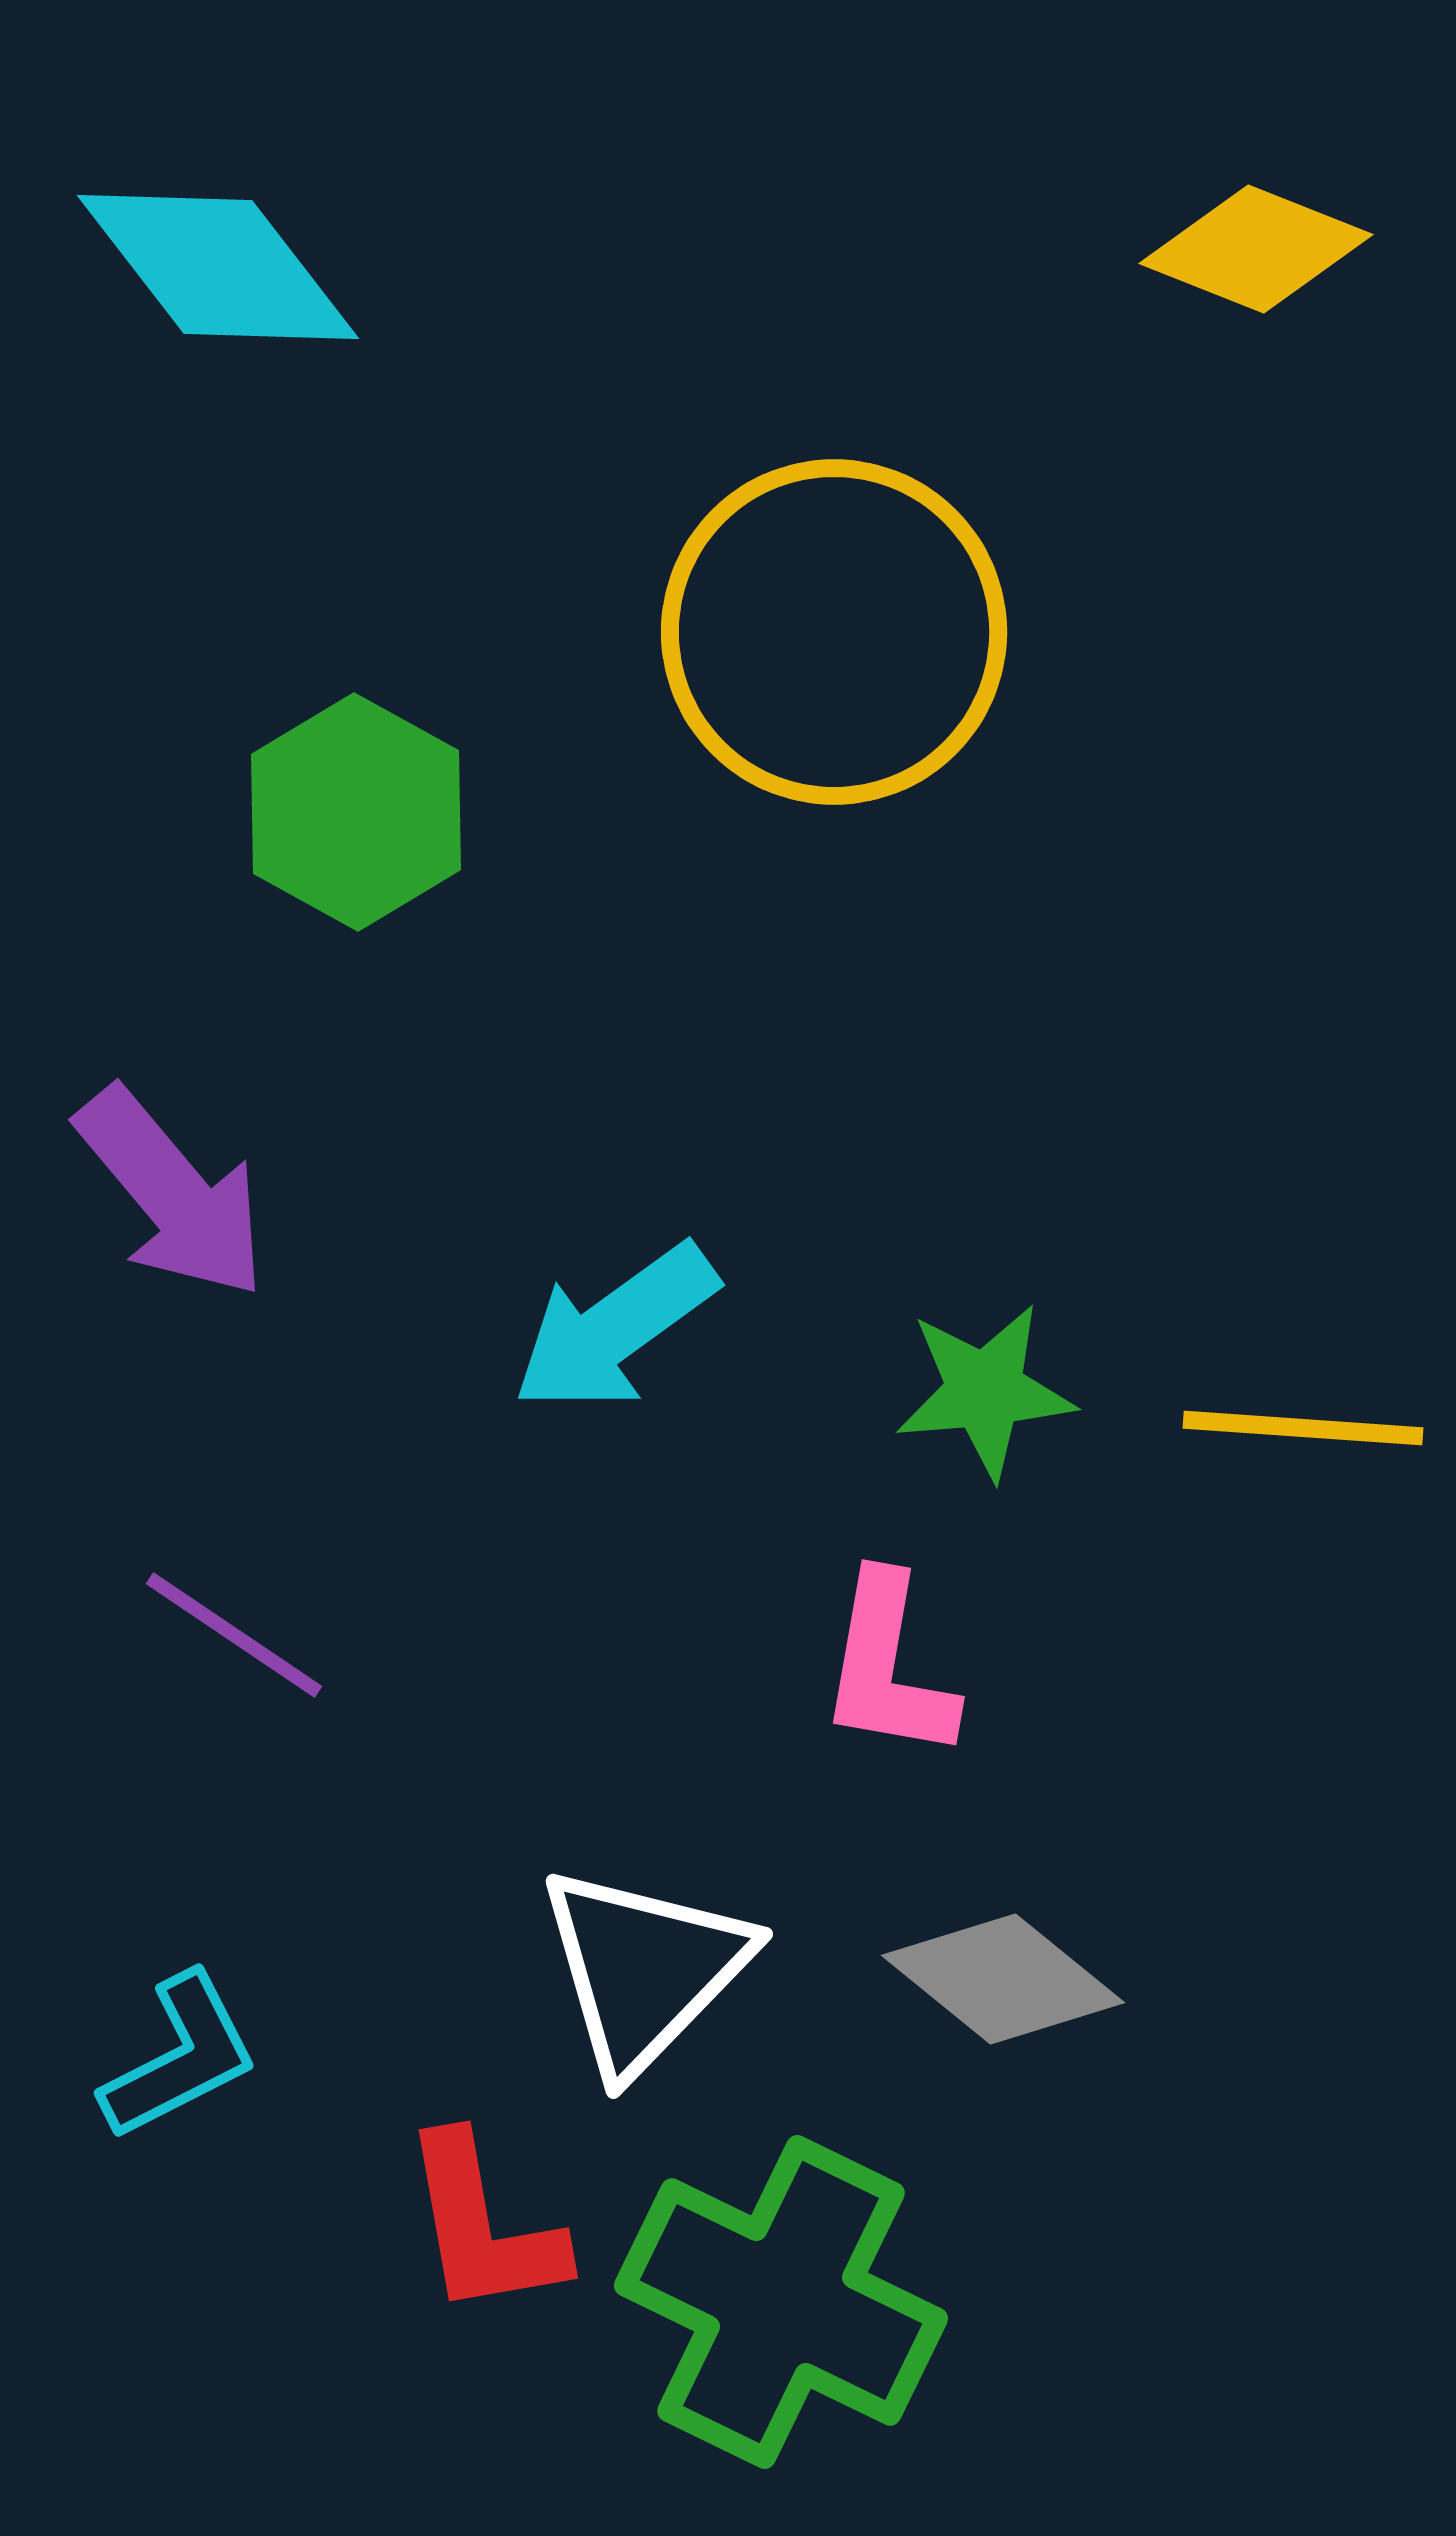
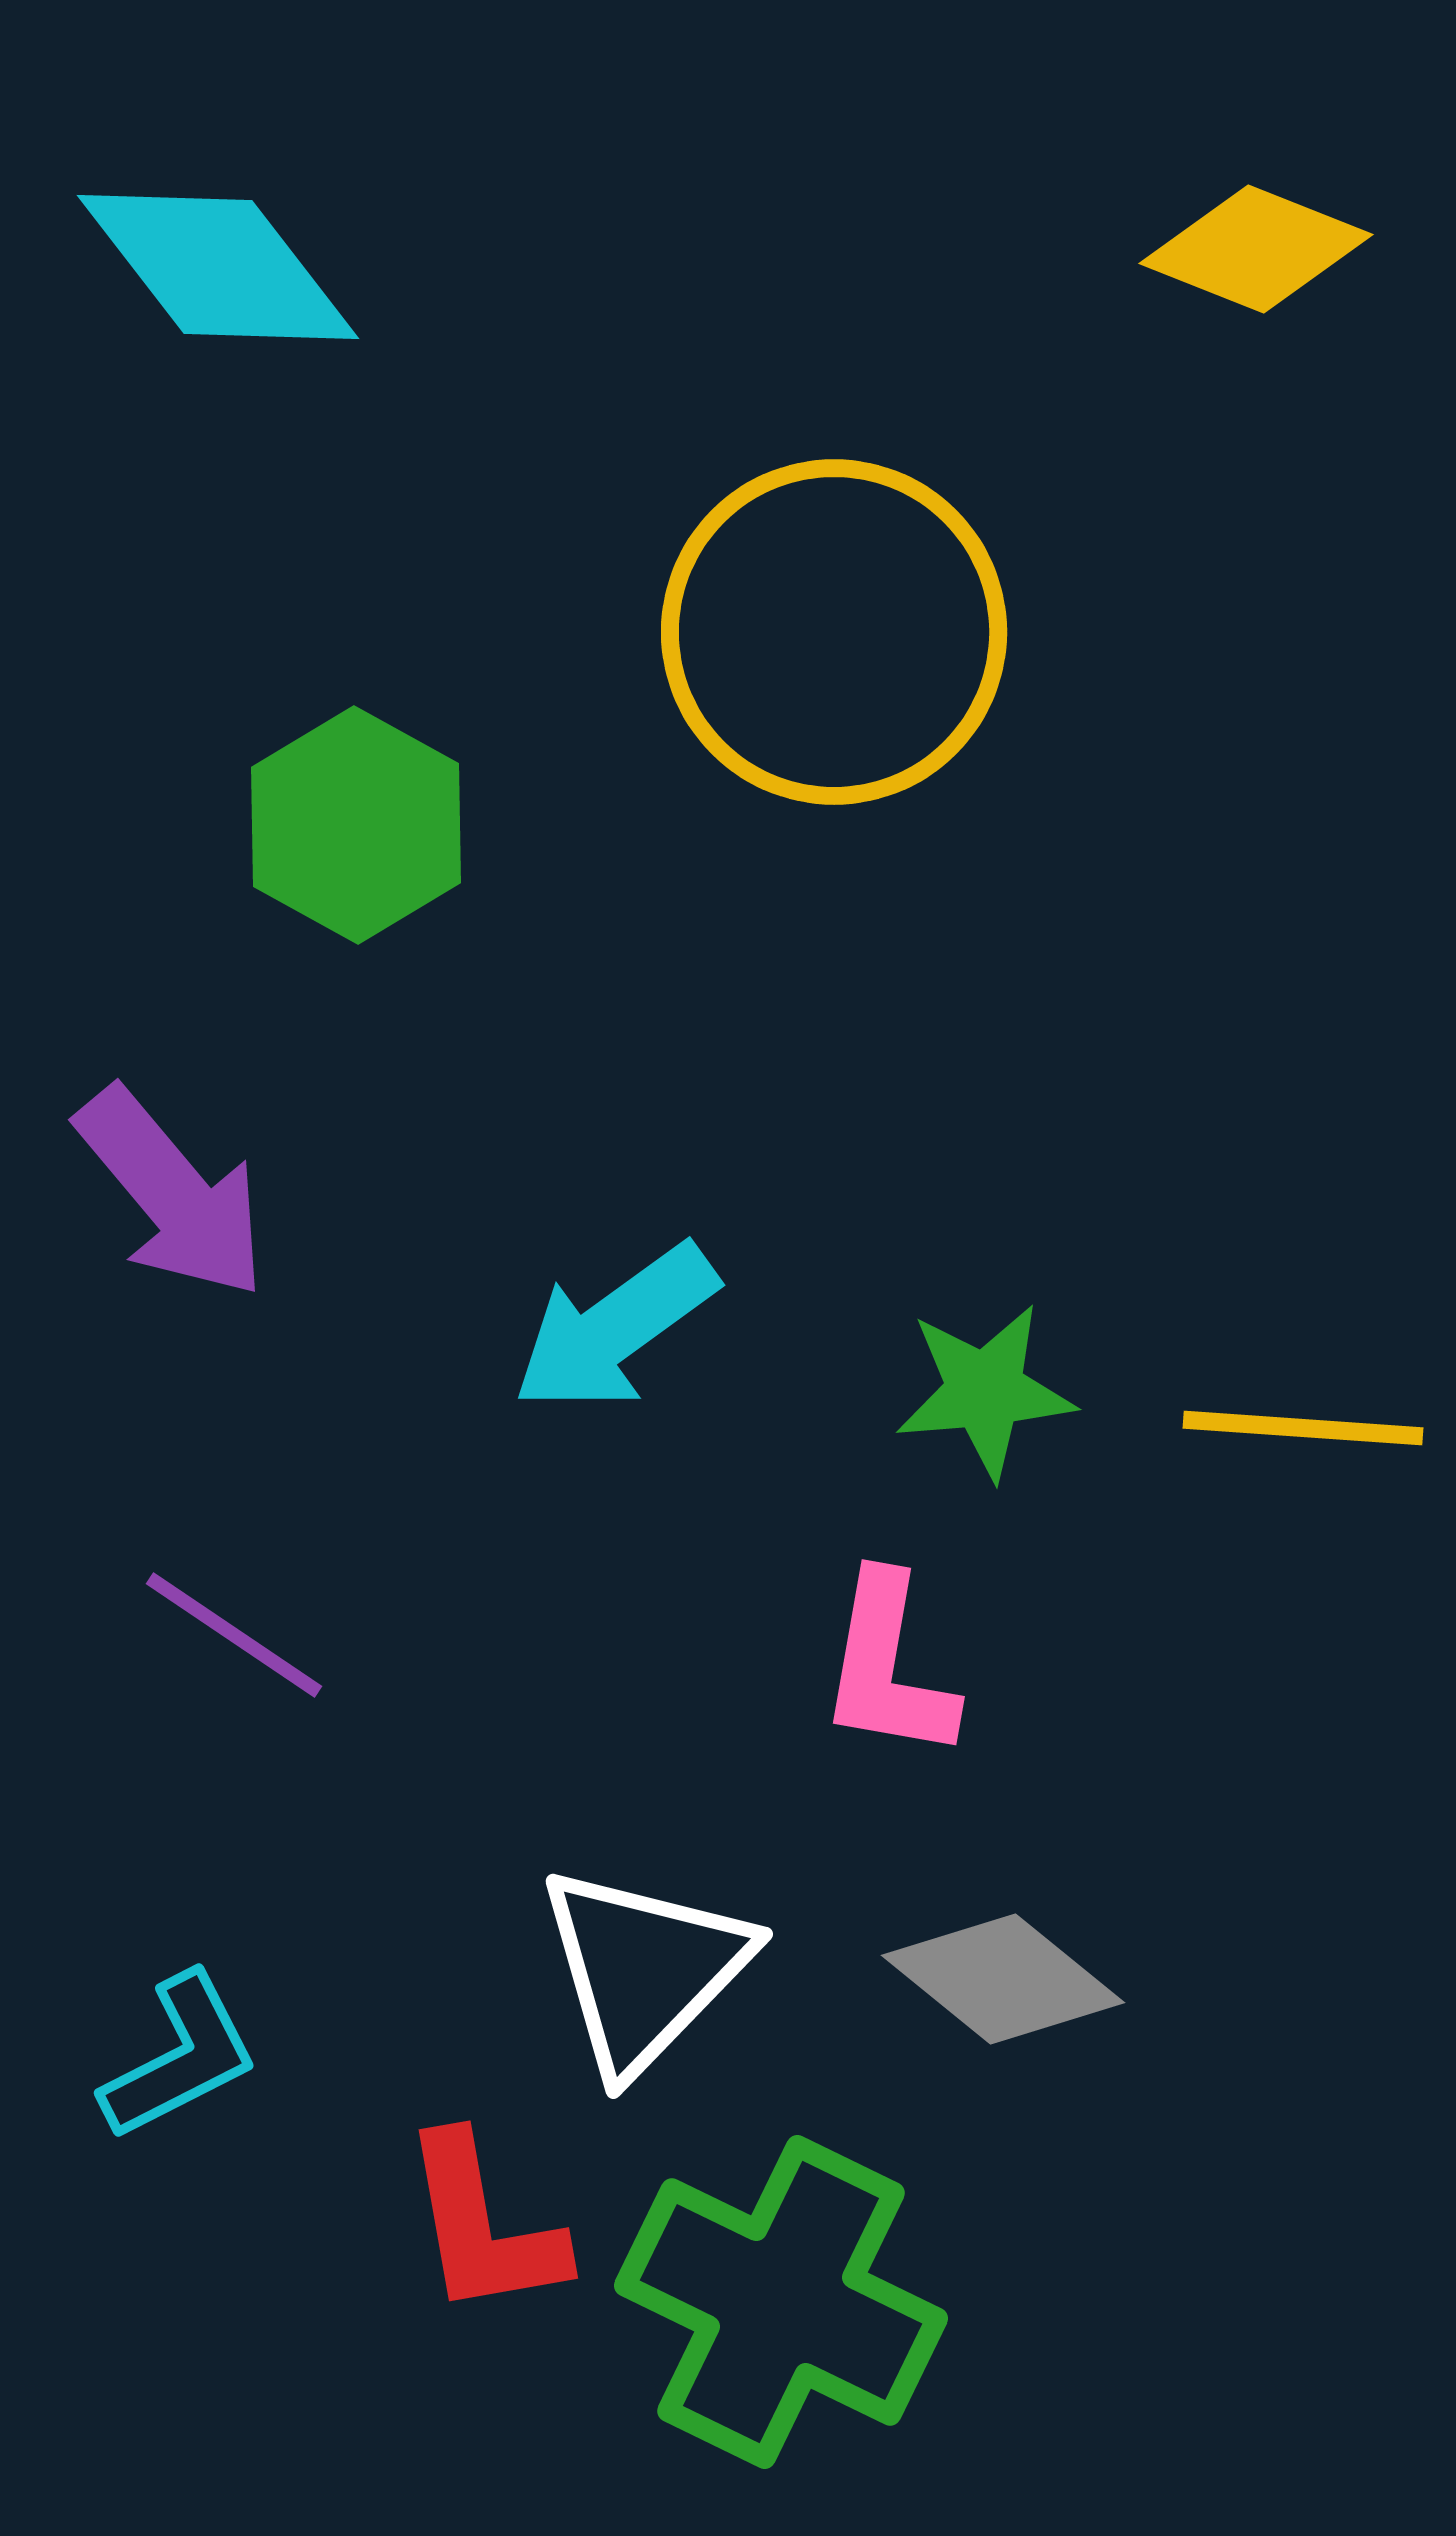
green hexagon: moved 13 px down
